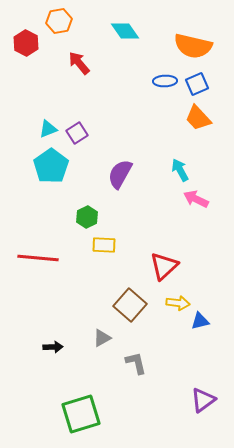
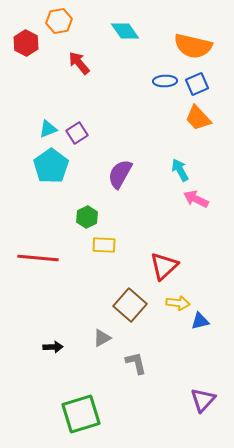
purple triangle: rotated 12 degrees counterclockwise
